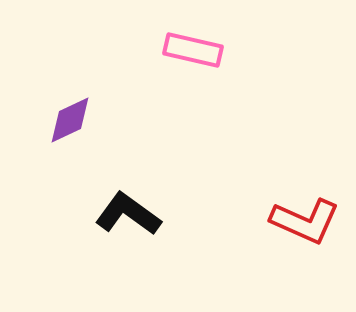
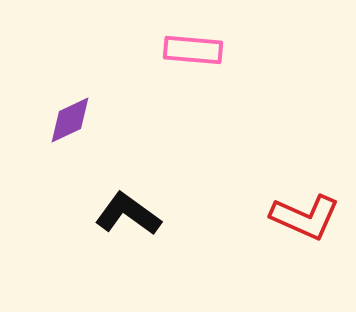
pink rectangle: rotated 8 degrees counterclockwise
red L-shape: moved 4 px up
